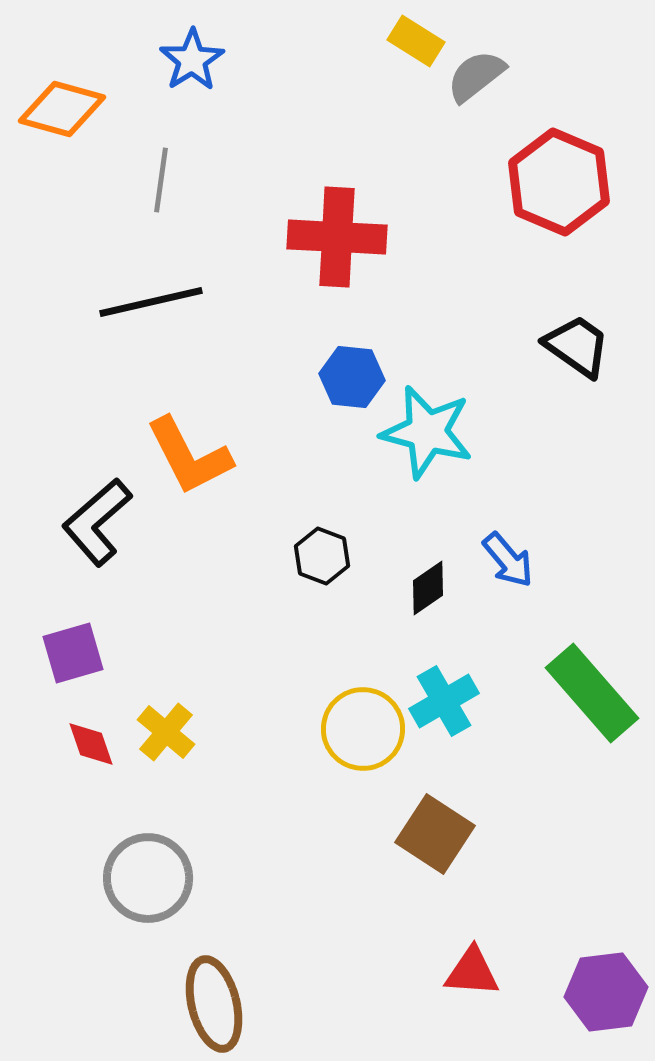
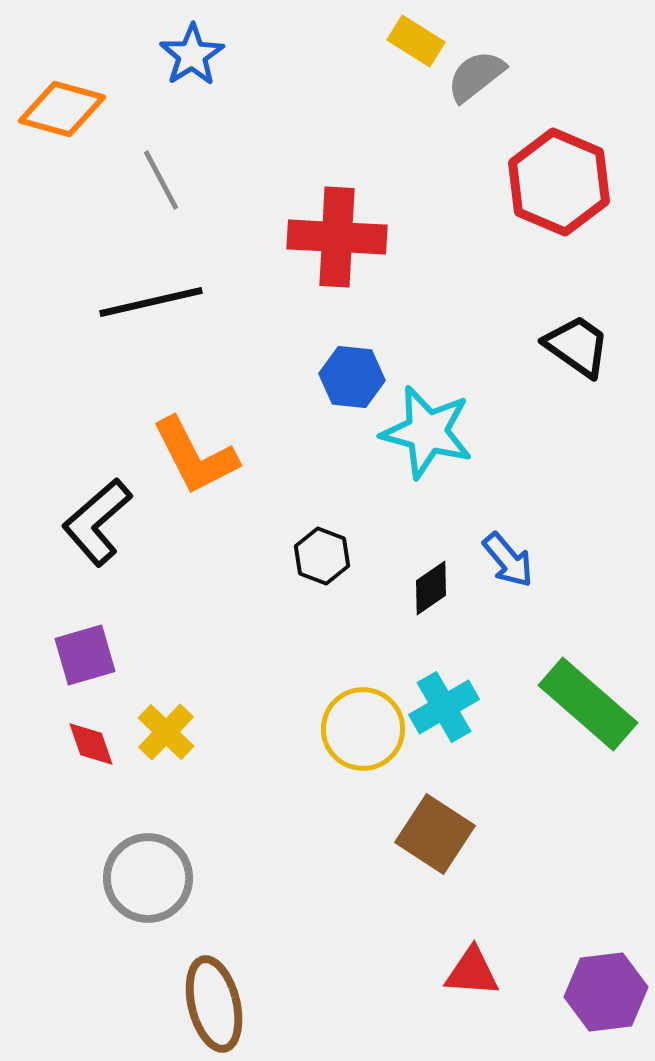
blue star: moved 5 px up
gray line: rotated 36 degrees counterclockwise
orange L-shape: moved 6 px right
black diamond: moved 3 px right
purple square: moved 12 px right, 2 px down
green rectangle: moved 4 px left, 11 px down; rotated 8 degrees counterclockwise
cyan cross: moved 6 px down
yellow cross: rotated 4 degrees clockwise
